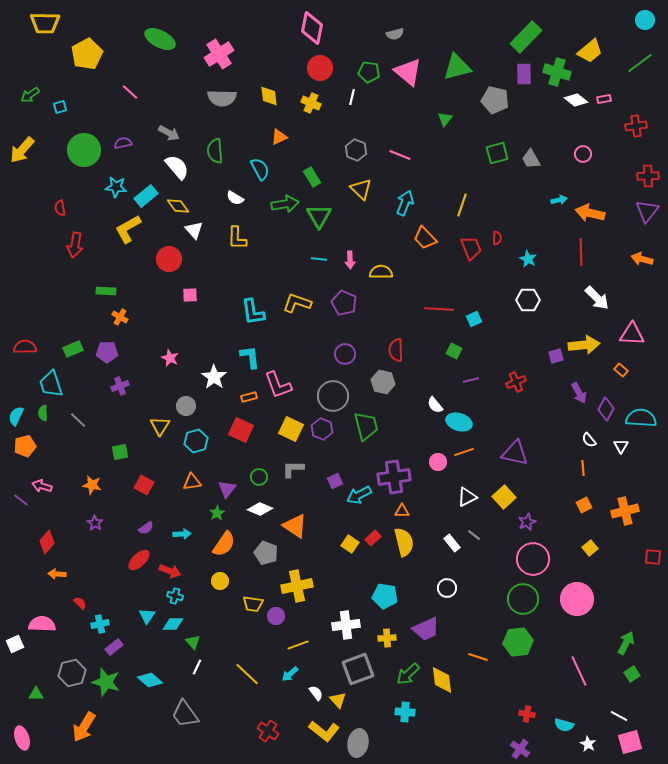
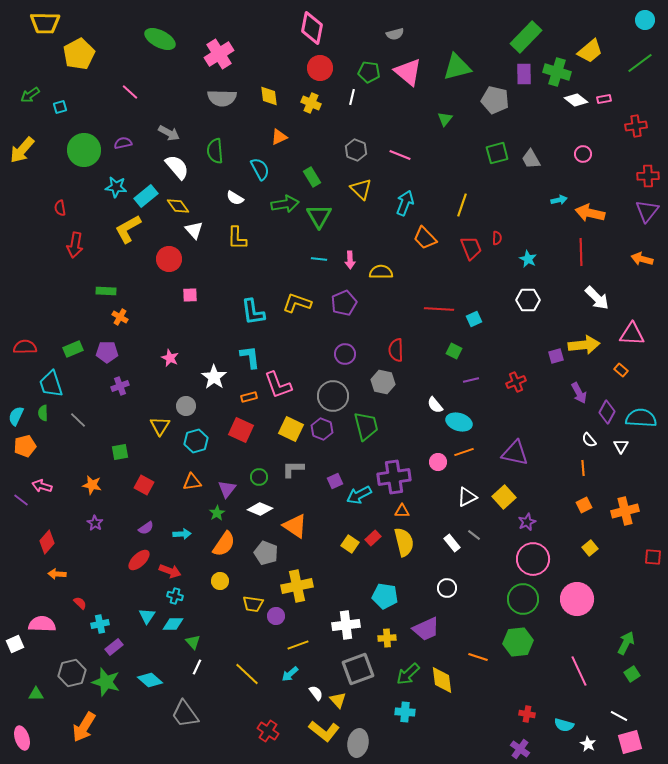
yellow pentagon at (87, 54): moved 8 px left
purple pentagon at (344, 303): rotated 25 degrees clockwise
purple diamond at (606, 409): moved 1 px right, 3 px down
